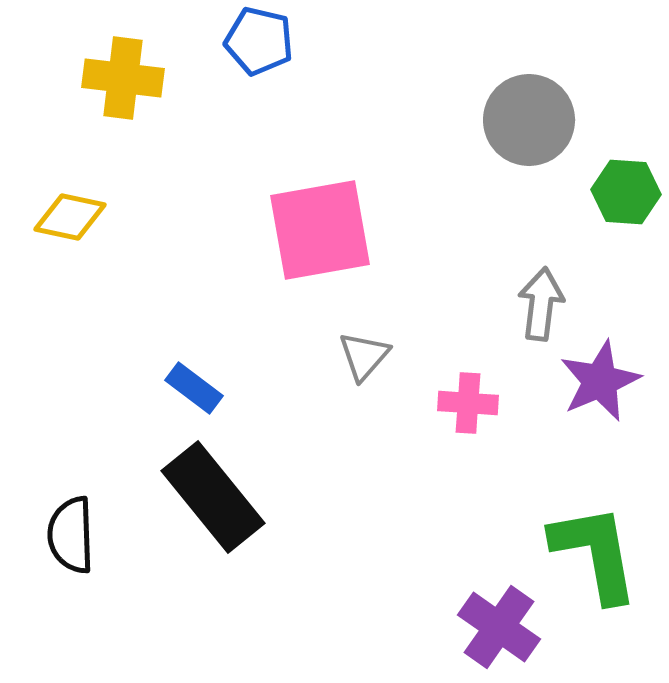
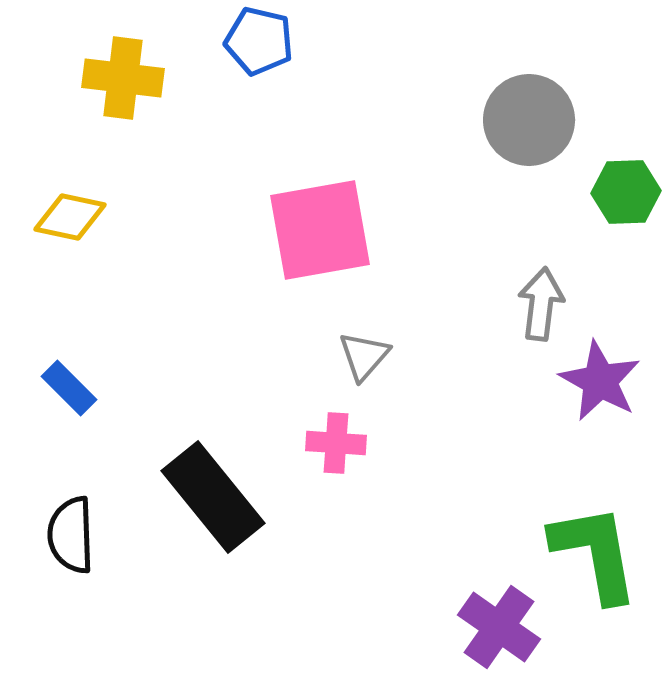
green hexagon: rotated 6 degrees counterclockwise
purple star: rotated 20 degrees counterclockwise
blue rectangle: moved 125 px left; rotated 8 degrees clockwise
pink cross: moved 132 px left, 40 px down
